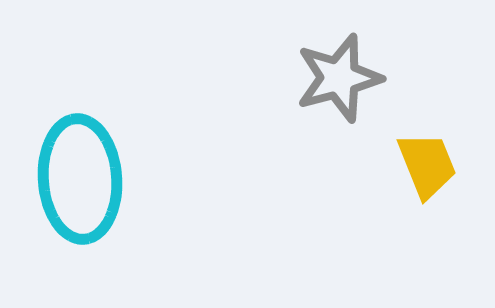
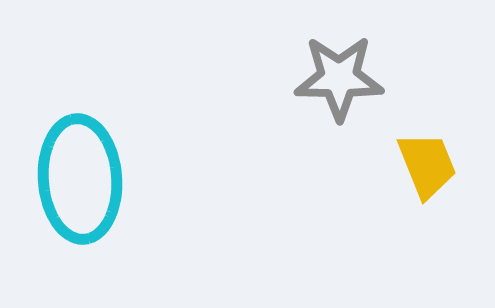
gray star: rotated 16 degrees clockwise
